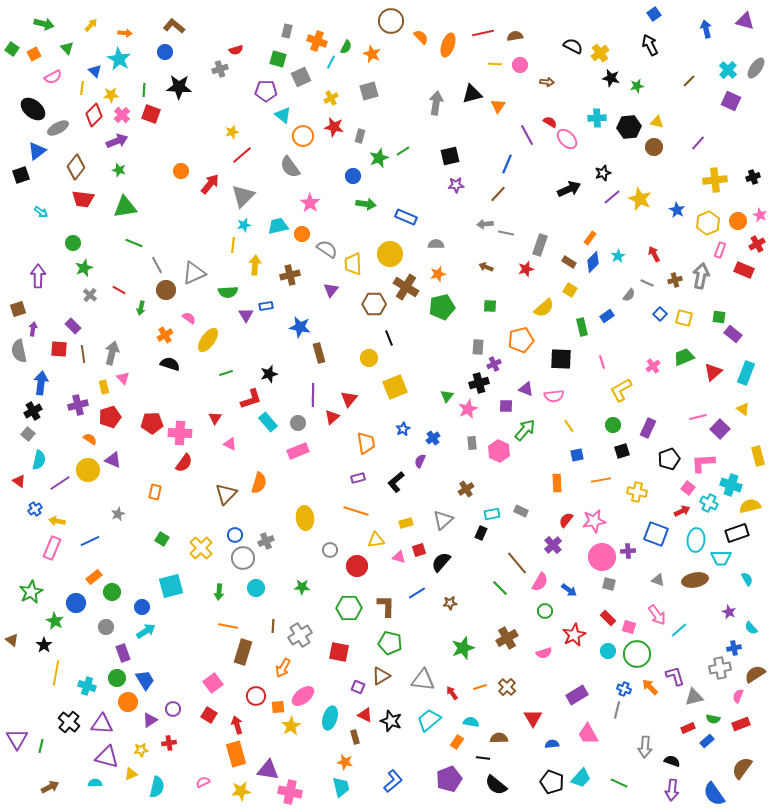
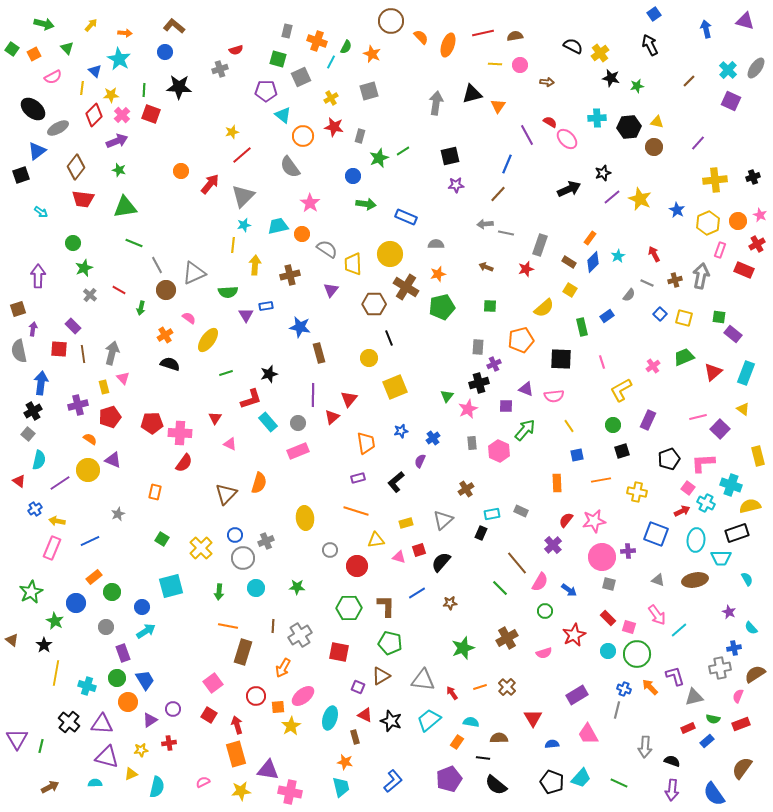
purple rectangle at (648, 428): moved 8 px up
blue star at (403, 429): moved 2 px left, 2 px down; rotated 16 degrees clockwise
cyan cross at (709, 503): moved 3 px left
green star at (302, 587): moved 5 px left
